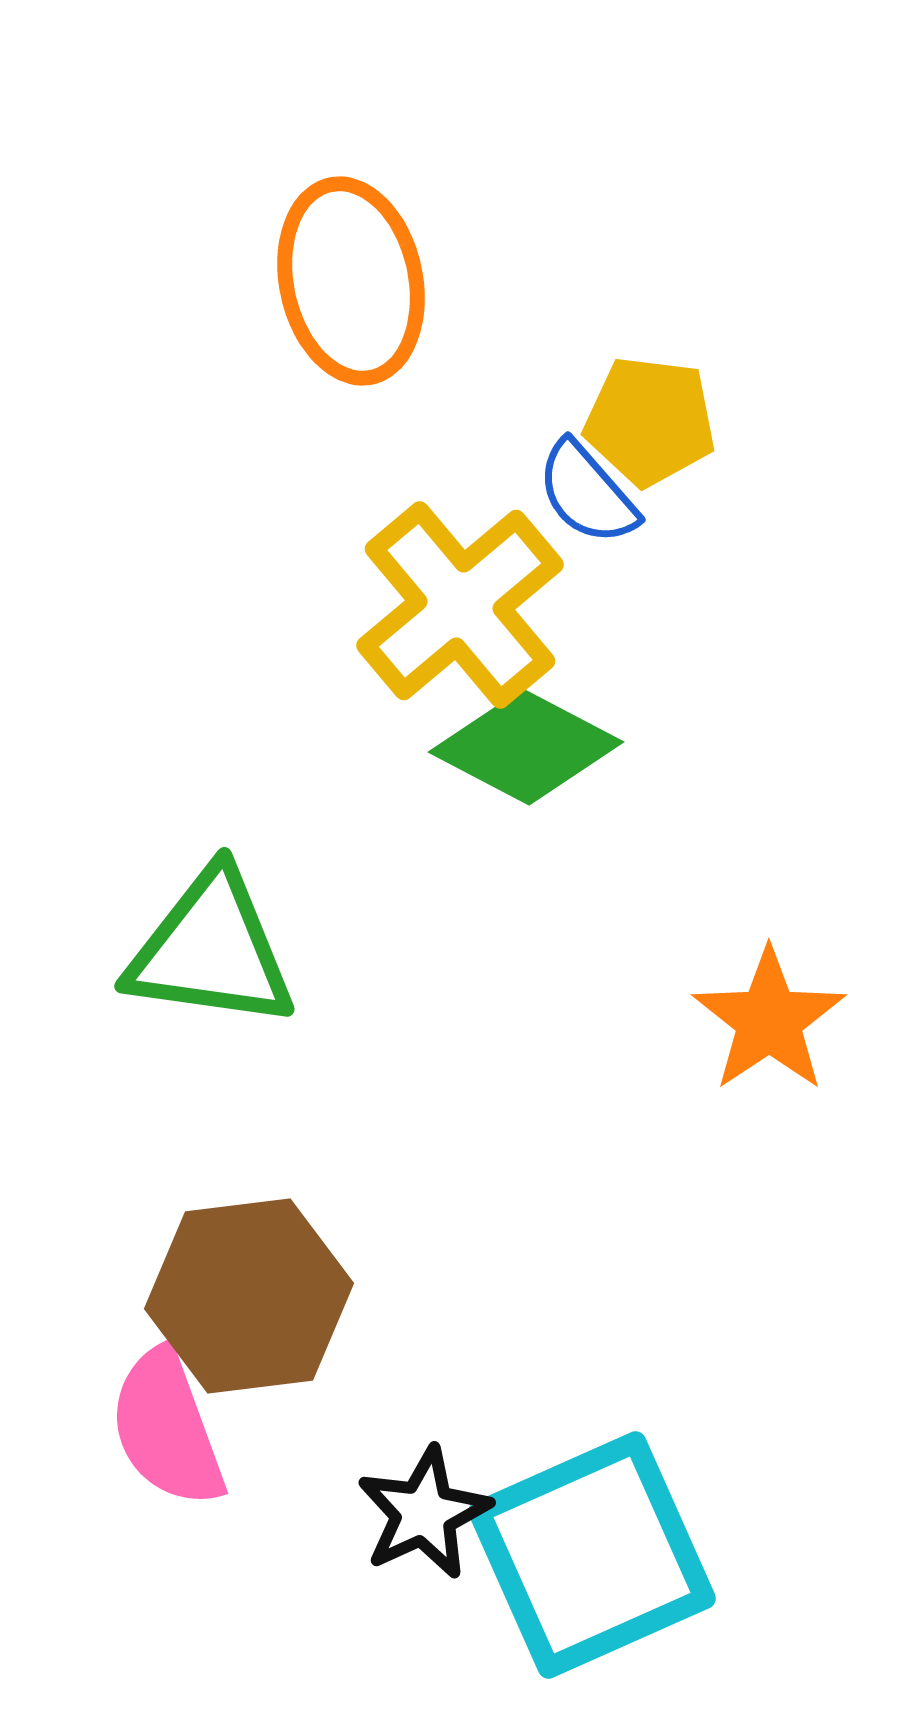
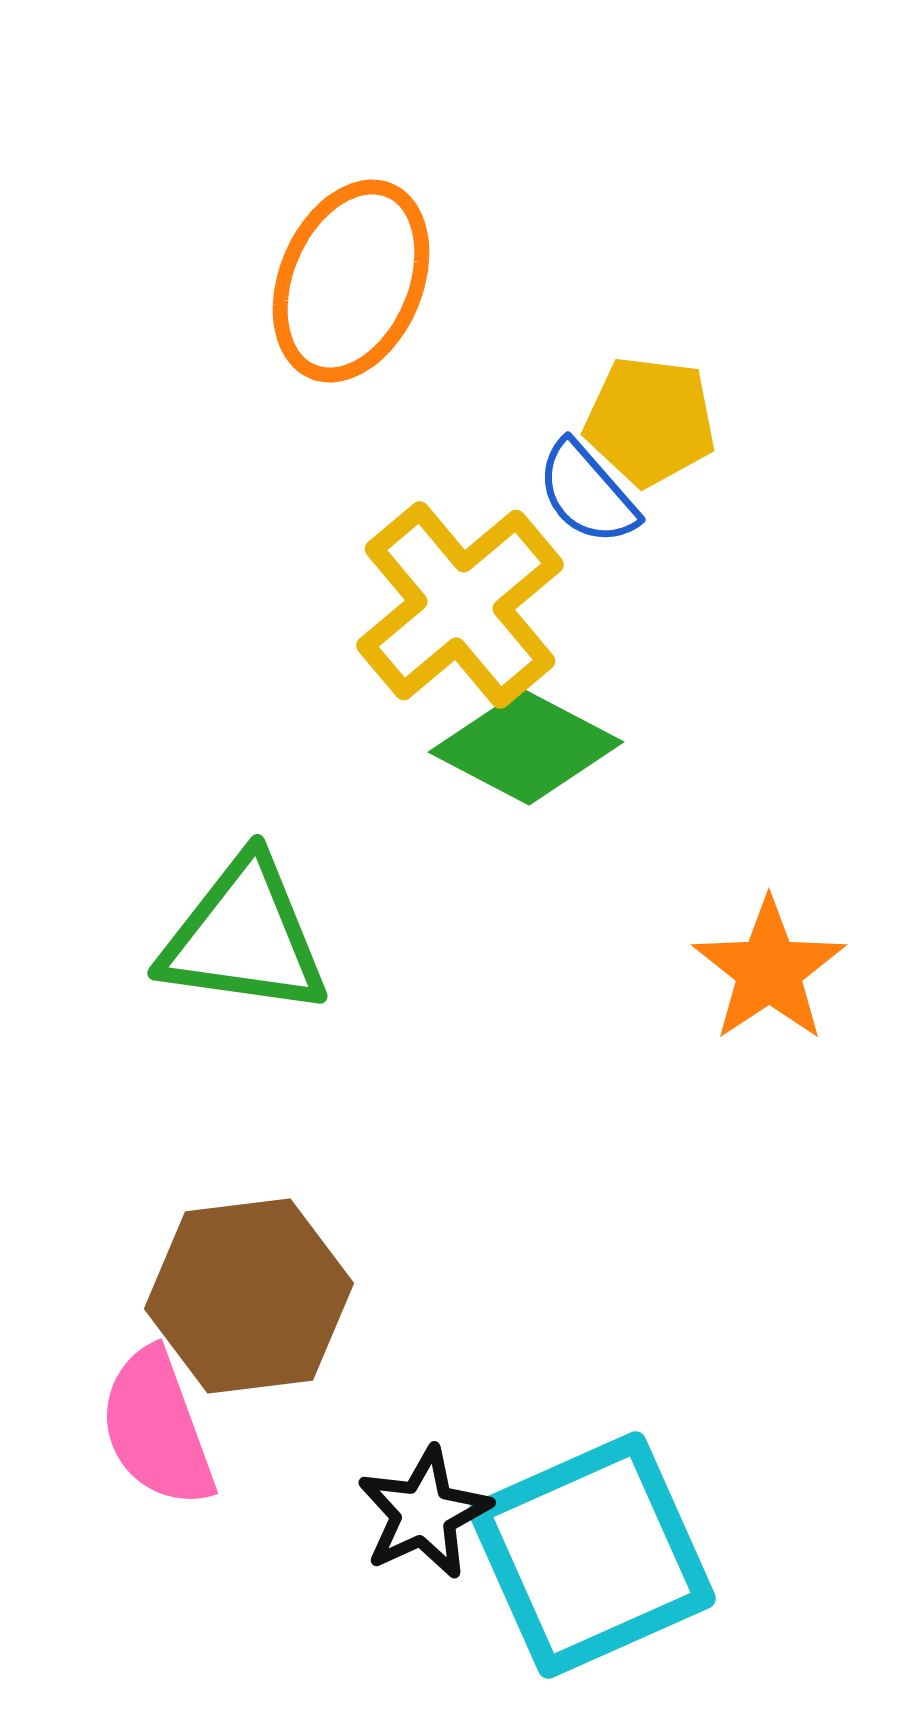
orange ellipse: rotated 35 degrees clockwise
green triangle: moved 33 px right, 13 px up
orange star: moved 50 px up
pink semicircle: moved 10 px left
